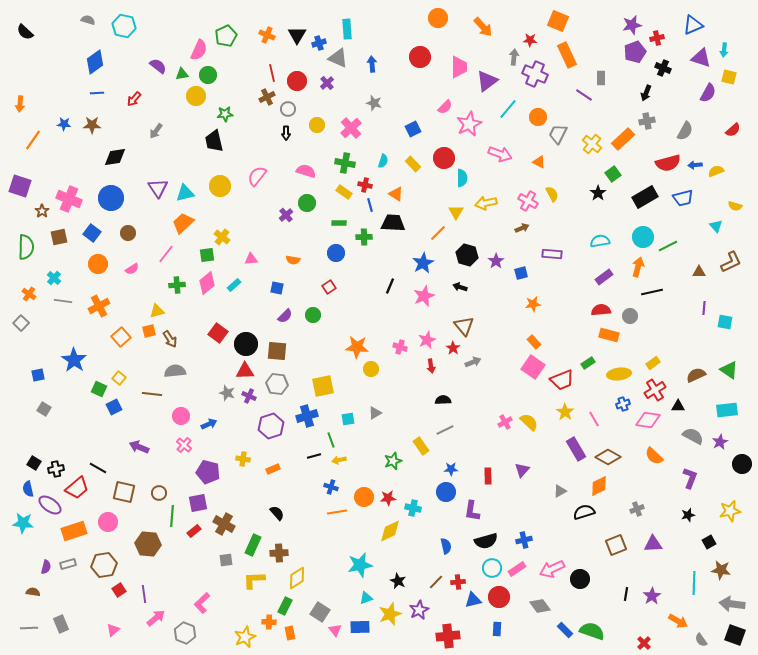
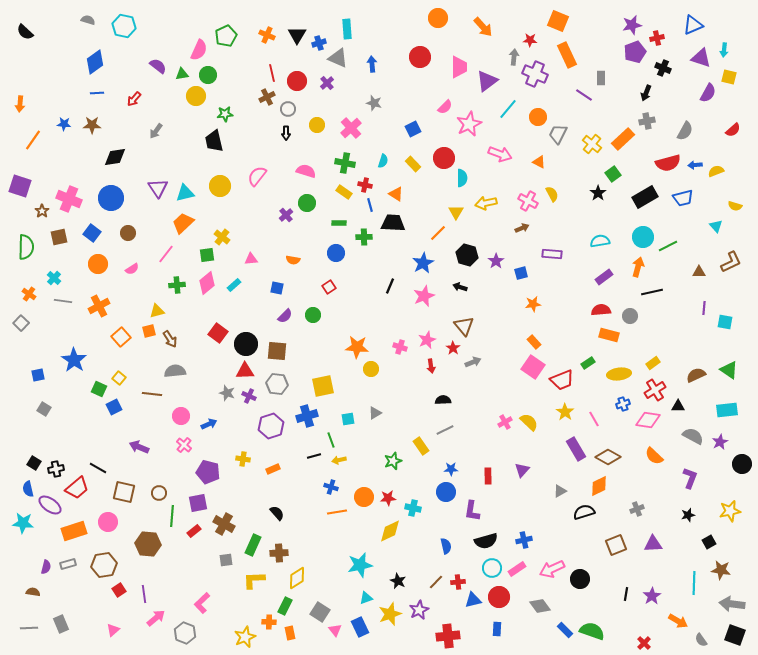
blue rectangle at (360, 627): rotated 66 degrees clockwise
